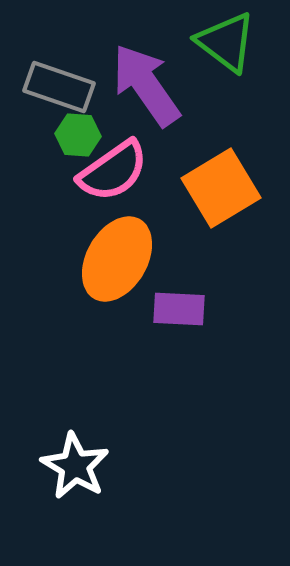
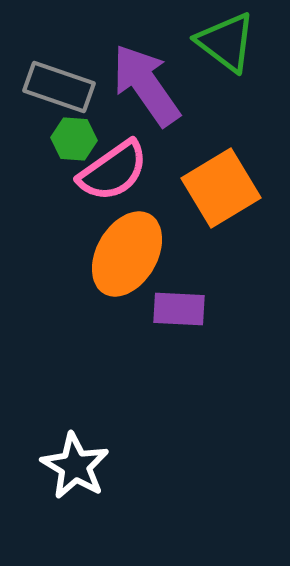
green hexagon: moved 4 px left, 4 px down
orange ellipse: moved 10 px right, 5 px up
